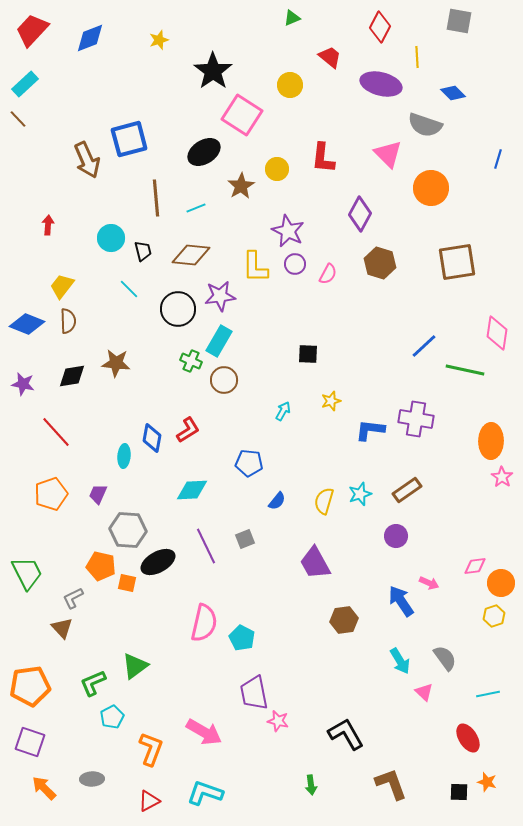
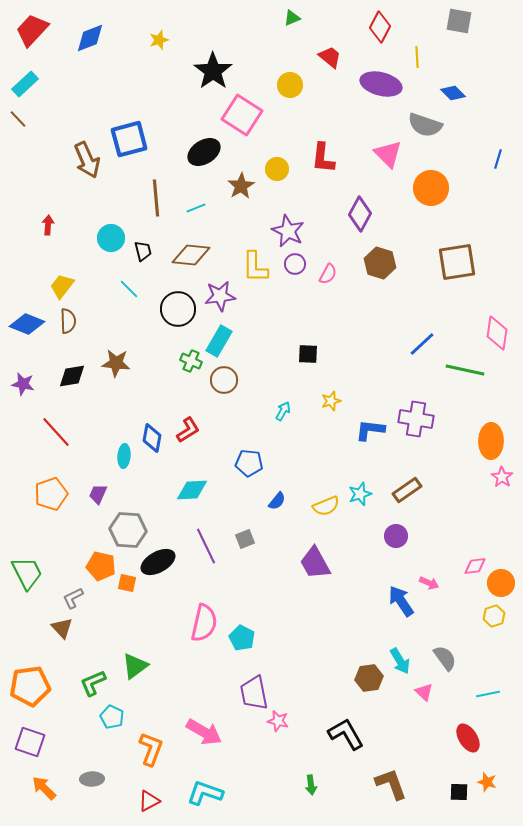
blue line at (424, 346): moved 2 px left, 2 px up
yellow semicircle at (324, 501): moved 2 px right, 5 px down; rotated 128 degrees counterclockwise
brown hexagon at (344, 620): moved 25 px right, 58 px down
cyan pentagon at (112, 717): rotated 20 degrees counterclockwise
